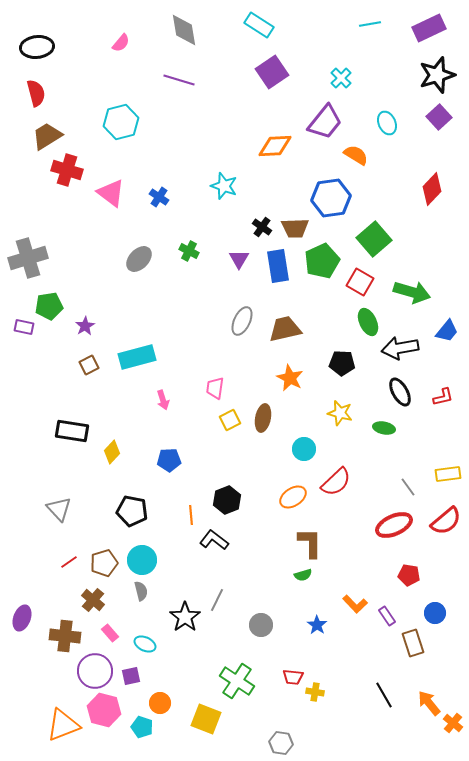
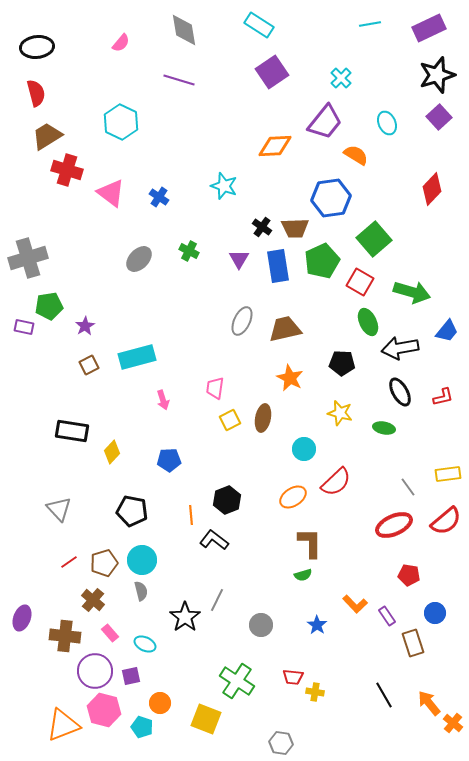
cyan hexagon at (121, 122): rotated 20 degrees counterclockwise
